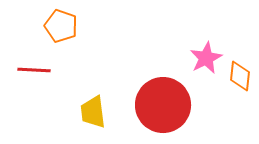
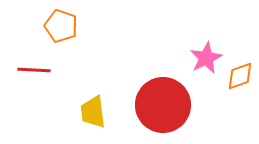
orange diamond: rotated 64 degrees clockwise
